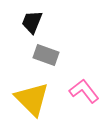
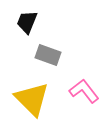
black trapezoid: moved 5 px left
gray rectangle: moved 2 px right
